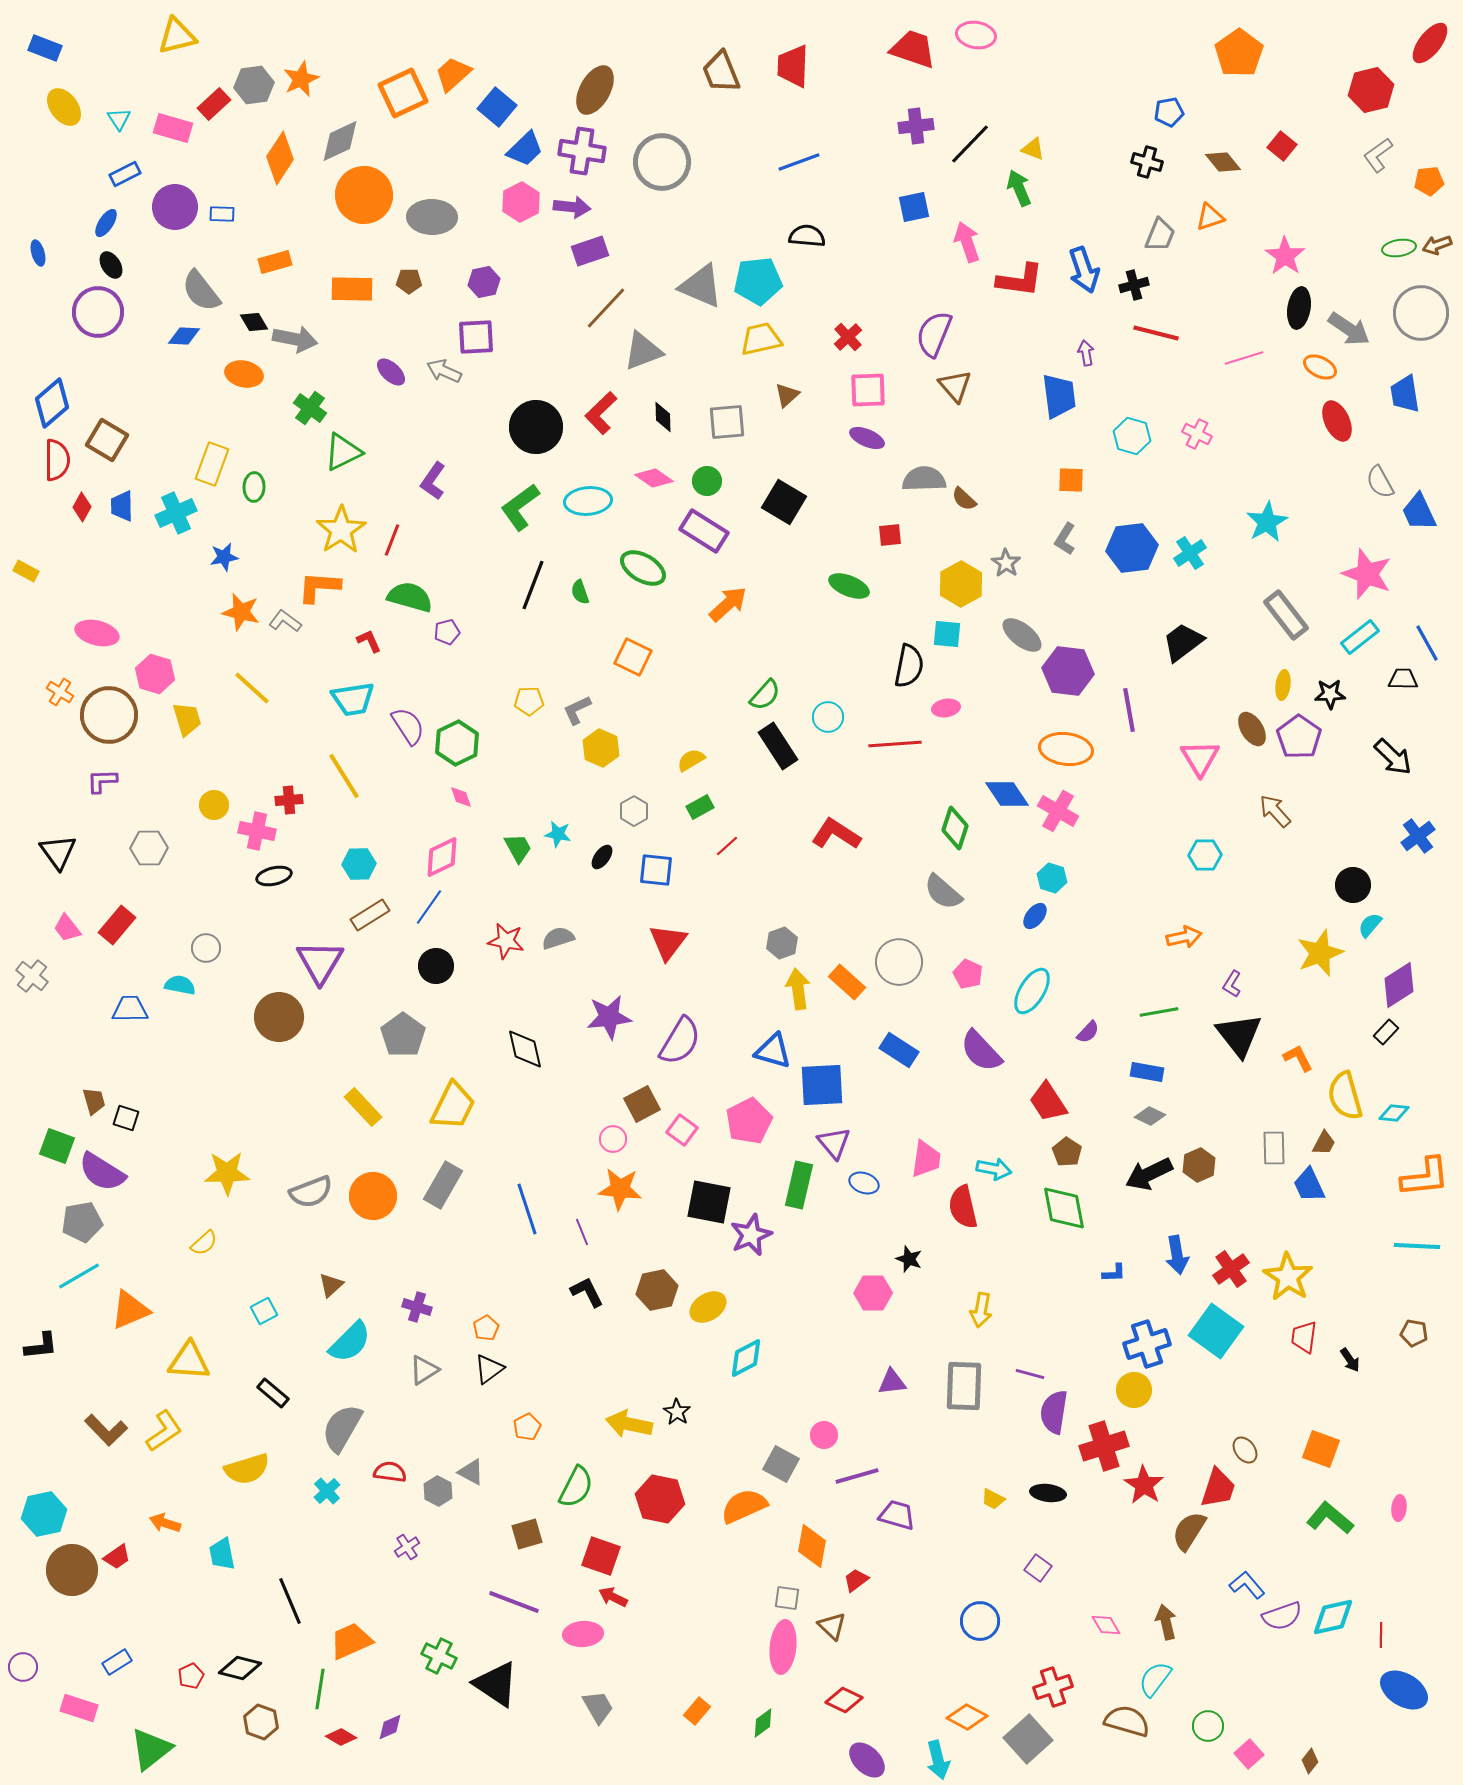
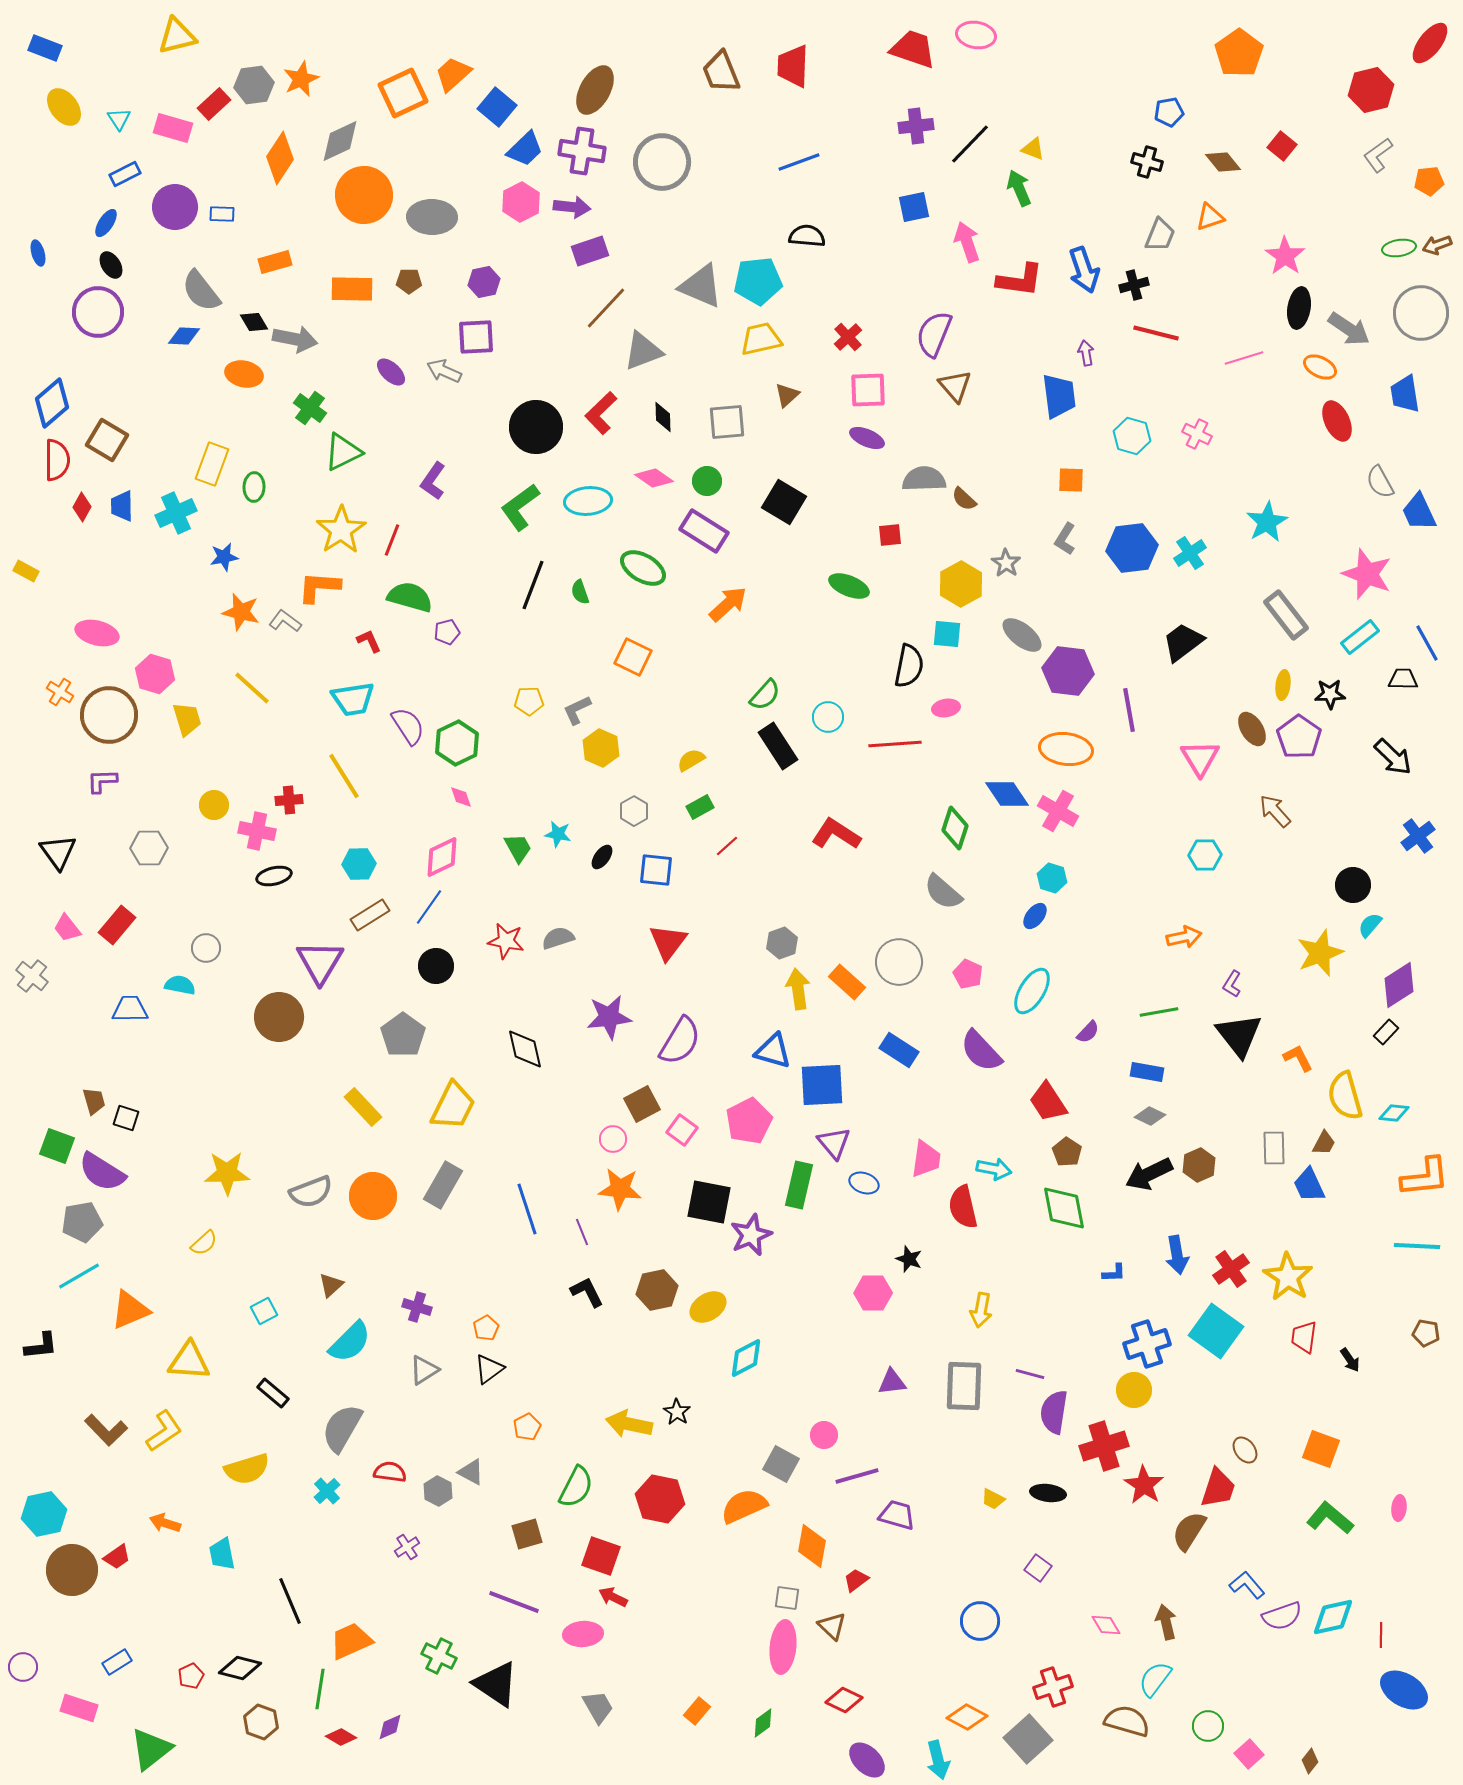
brown pentagon at (1414, 1333): moved 12 px right
